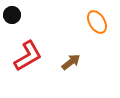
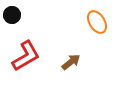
red L-shape: moved 2 px left
